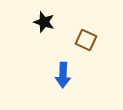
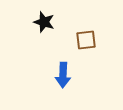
brown square: rotated 30 degrees counterclockwise
